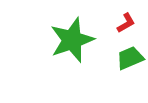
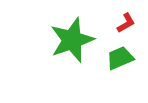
green trapezoid: moved 10 px left
